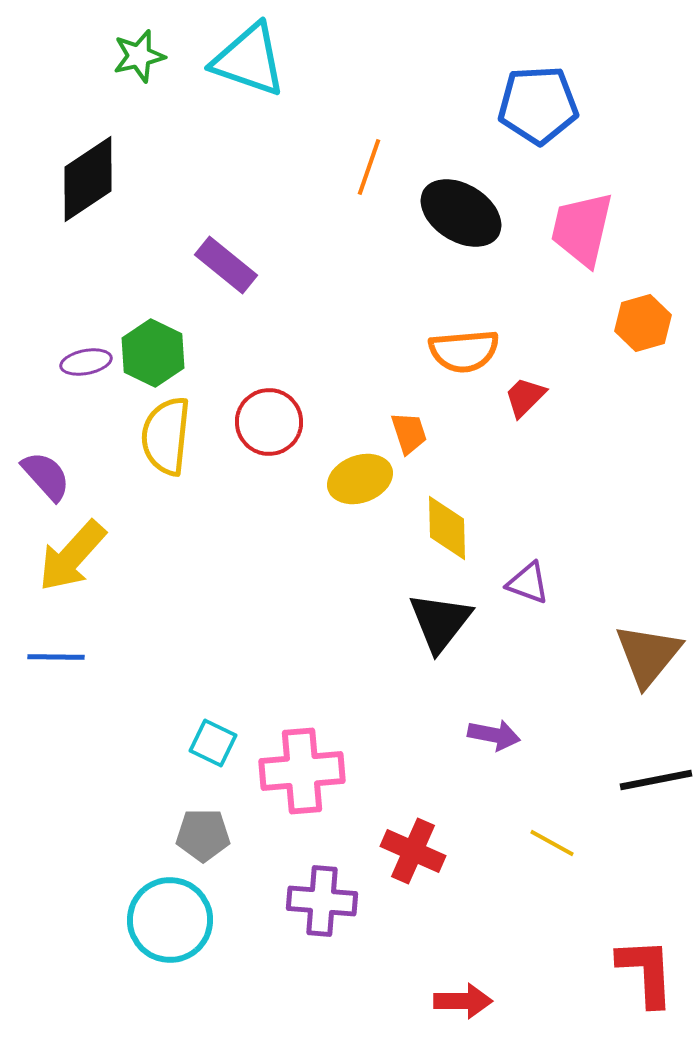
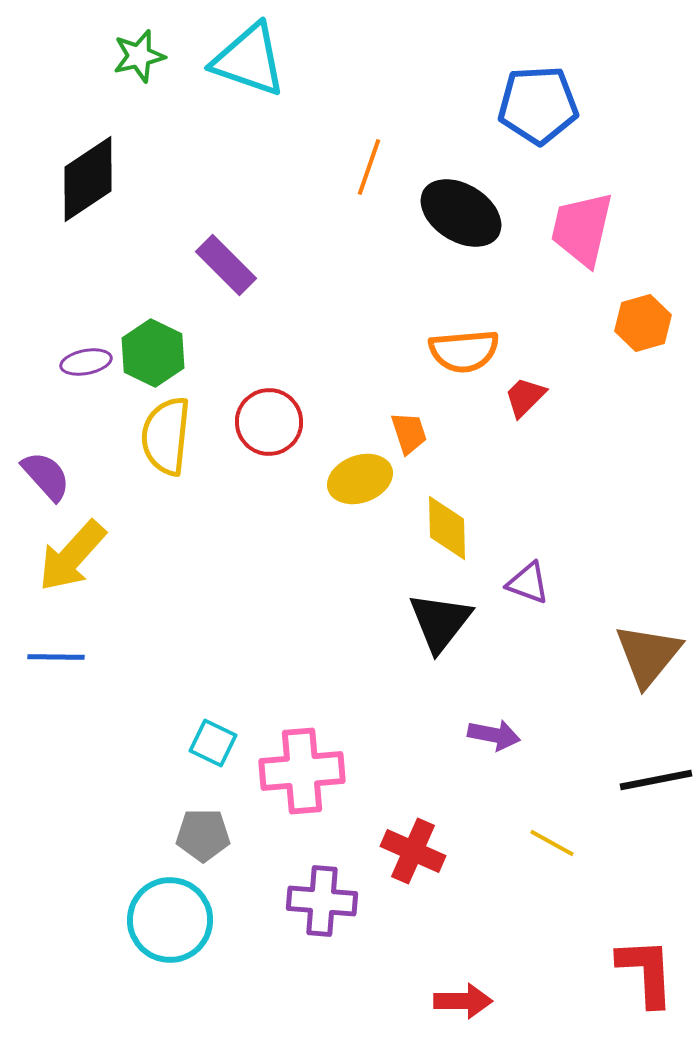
purple rectangle: rotated 6 degrees clockwise
